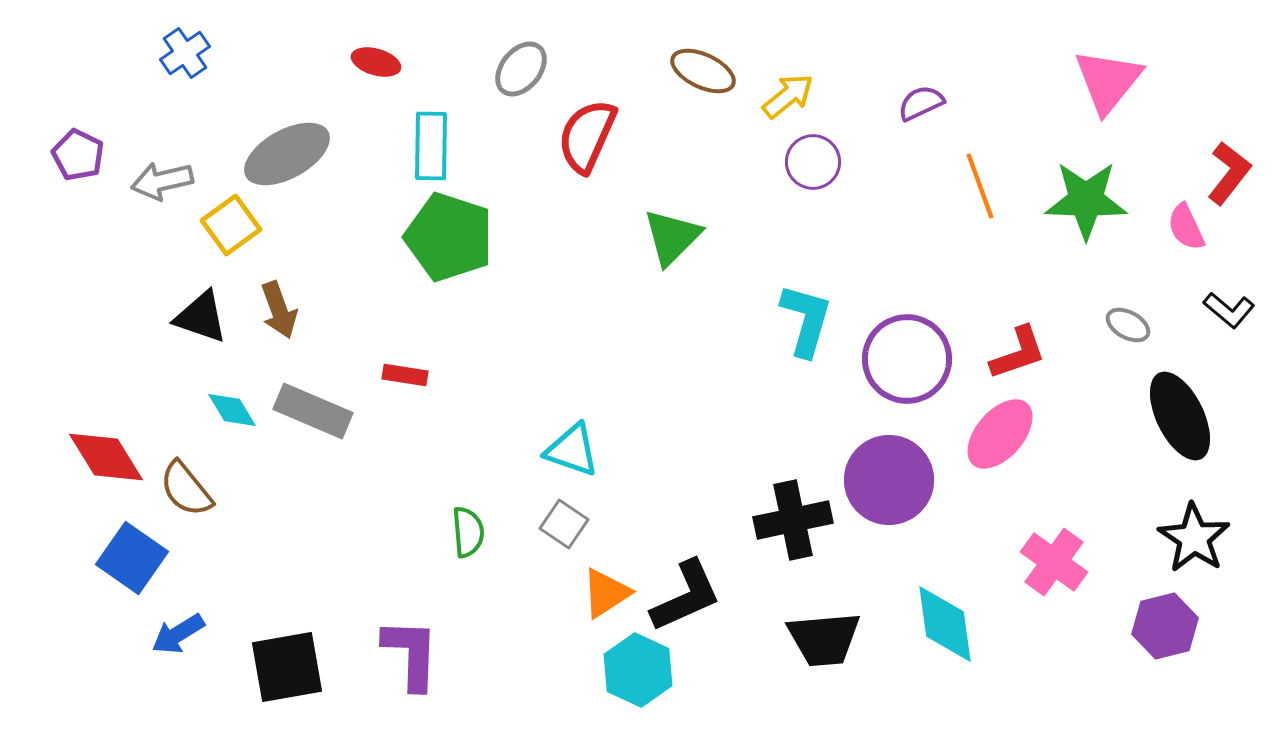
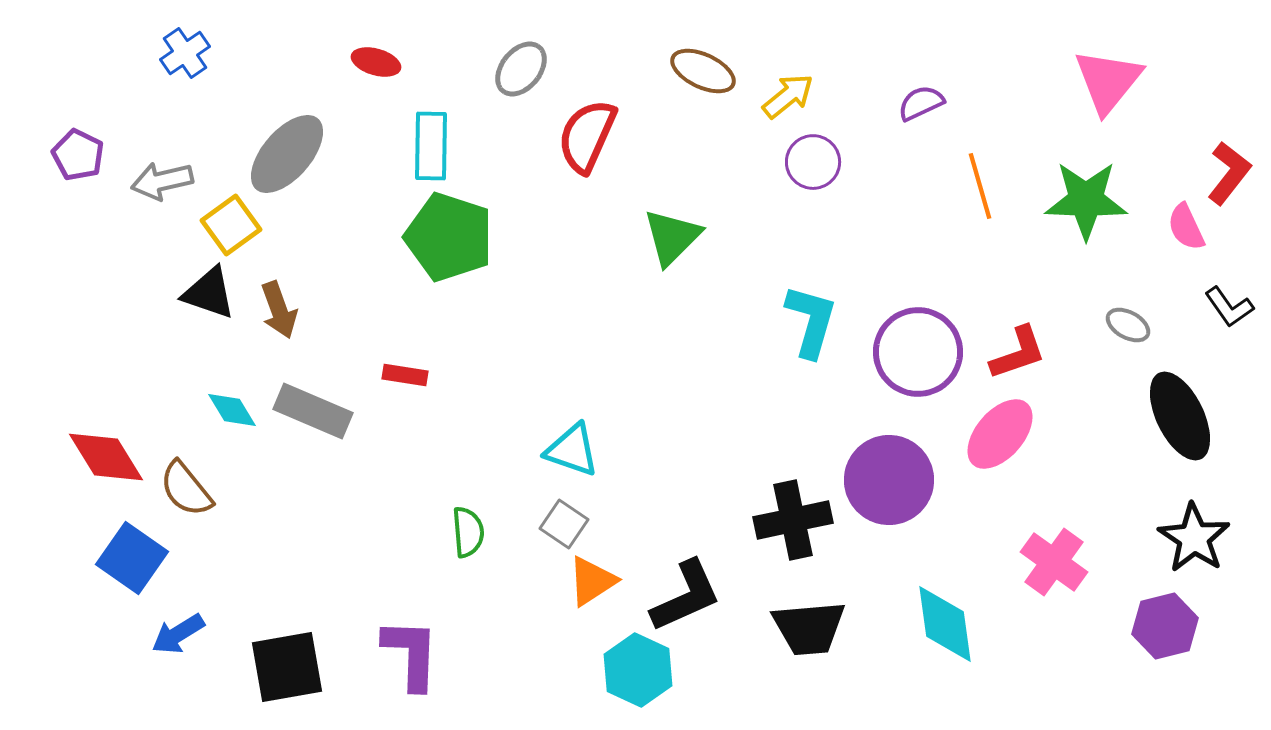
gray ellipse at (287, 154): rotated 20 degrees counterclockwise
orange line at (980, 186): rotated 4 degrees clockwise
black L-shape at (1229, 310): moved 3 px up; rotated 15 degrees clockwise
black triangle at (201, 317): moved 8 px right, 24 px up
cyan L-shape at (806, 320): moved 5 px right, 1 px down
purple circle at (907, 359): moved 11 px right, 7 px up
orange triangle at (606, 593): moved 14 px left, 12 px up
black trapezoid at (824, 639): moved 15 px left, 11 px up
